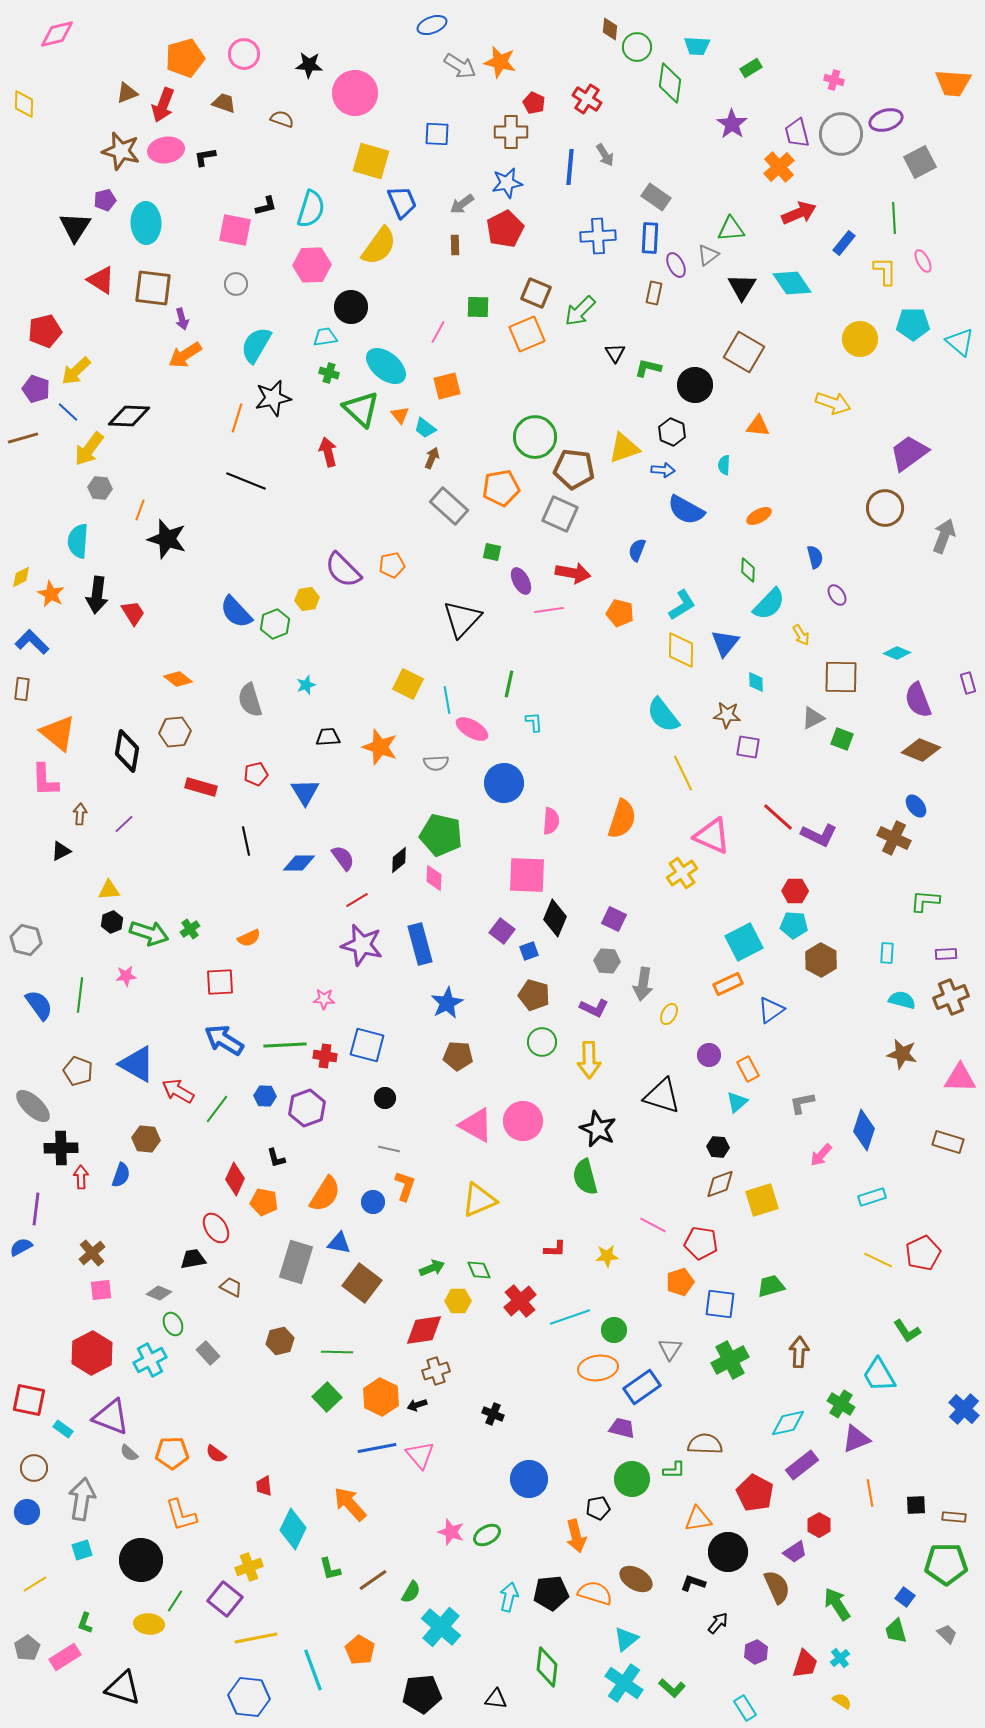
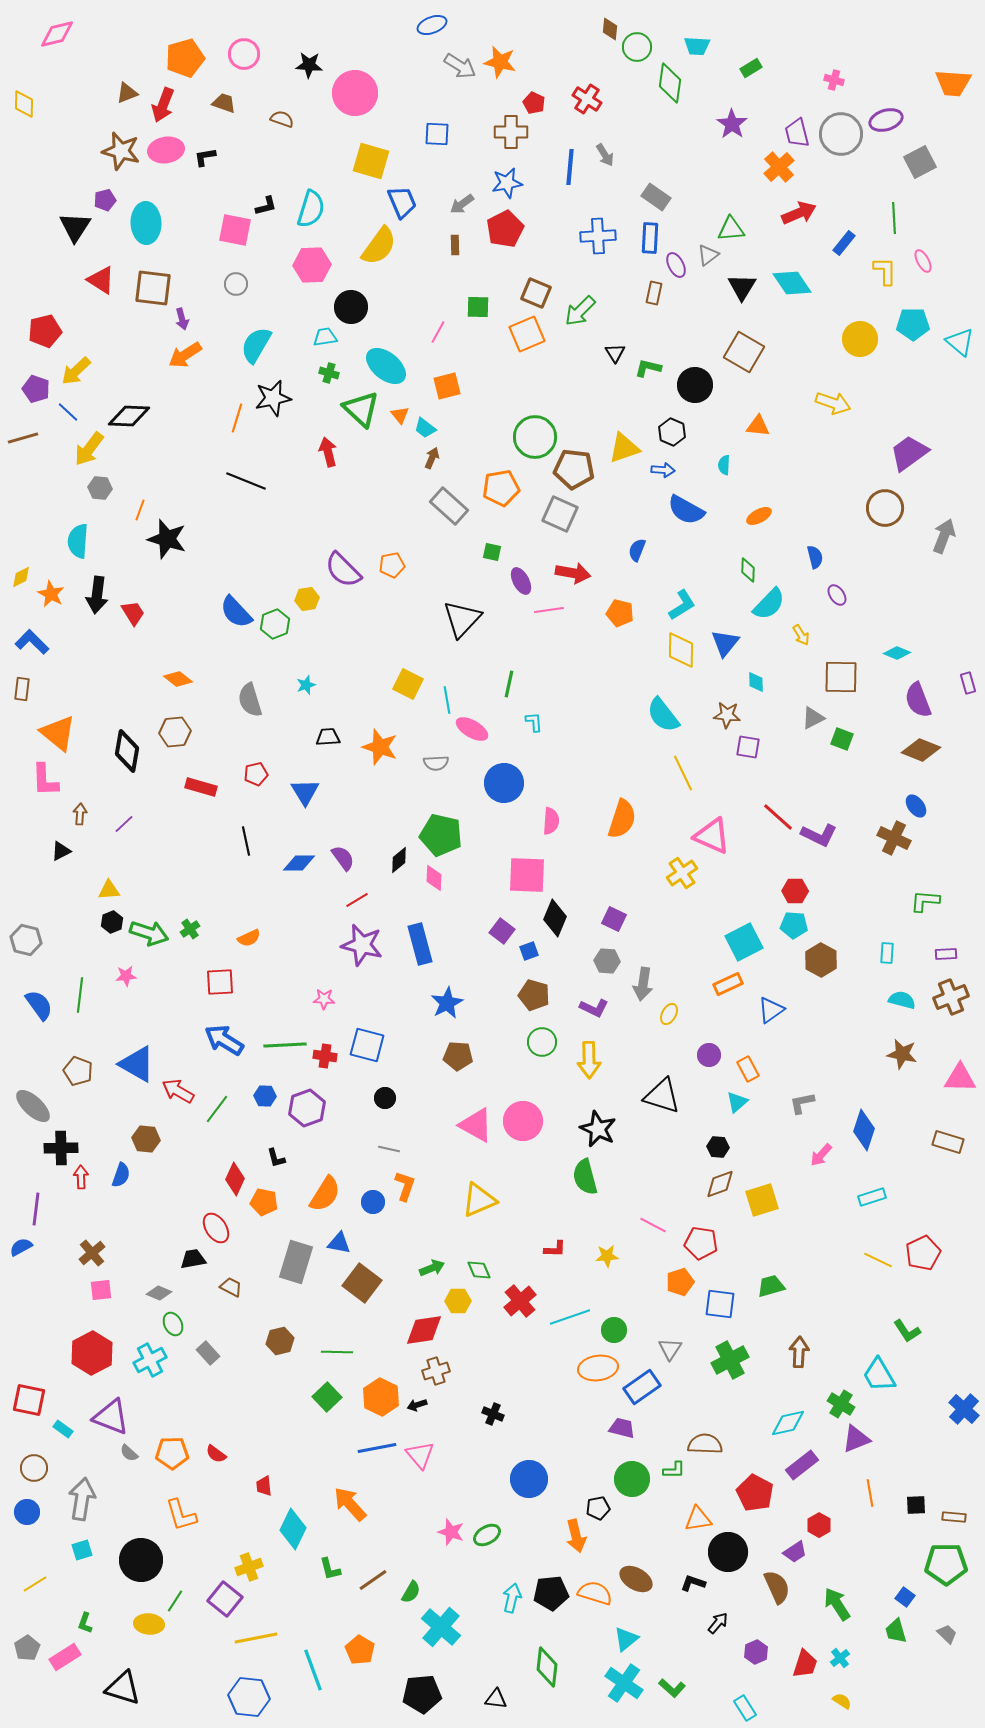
cyan arrow at (509, 1597): moved 3 px right, 1 px down
